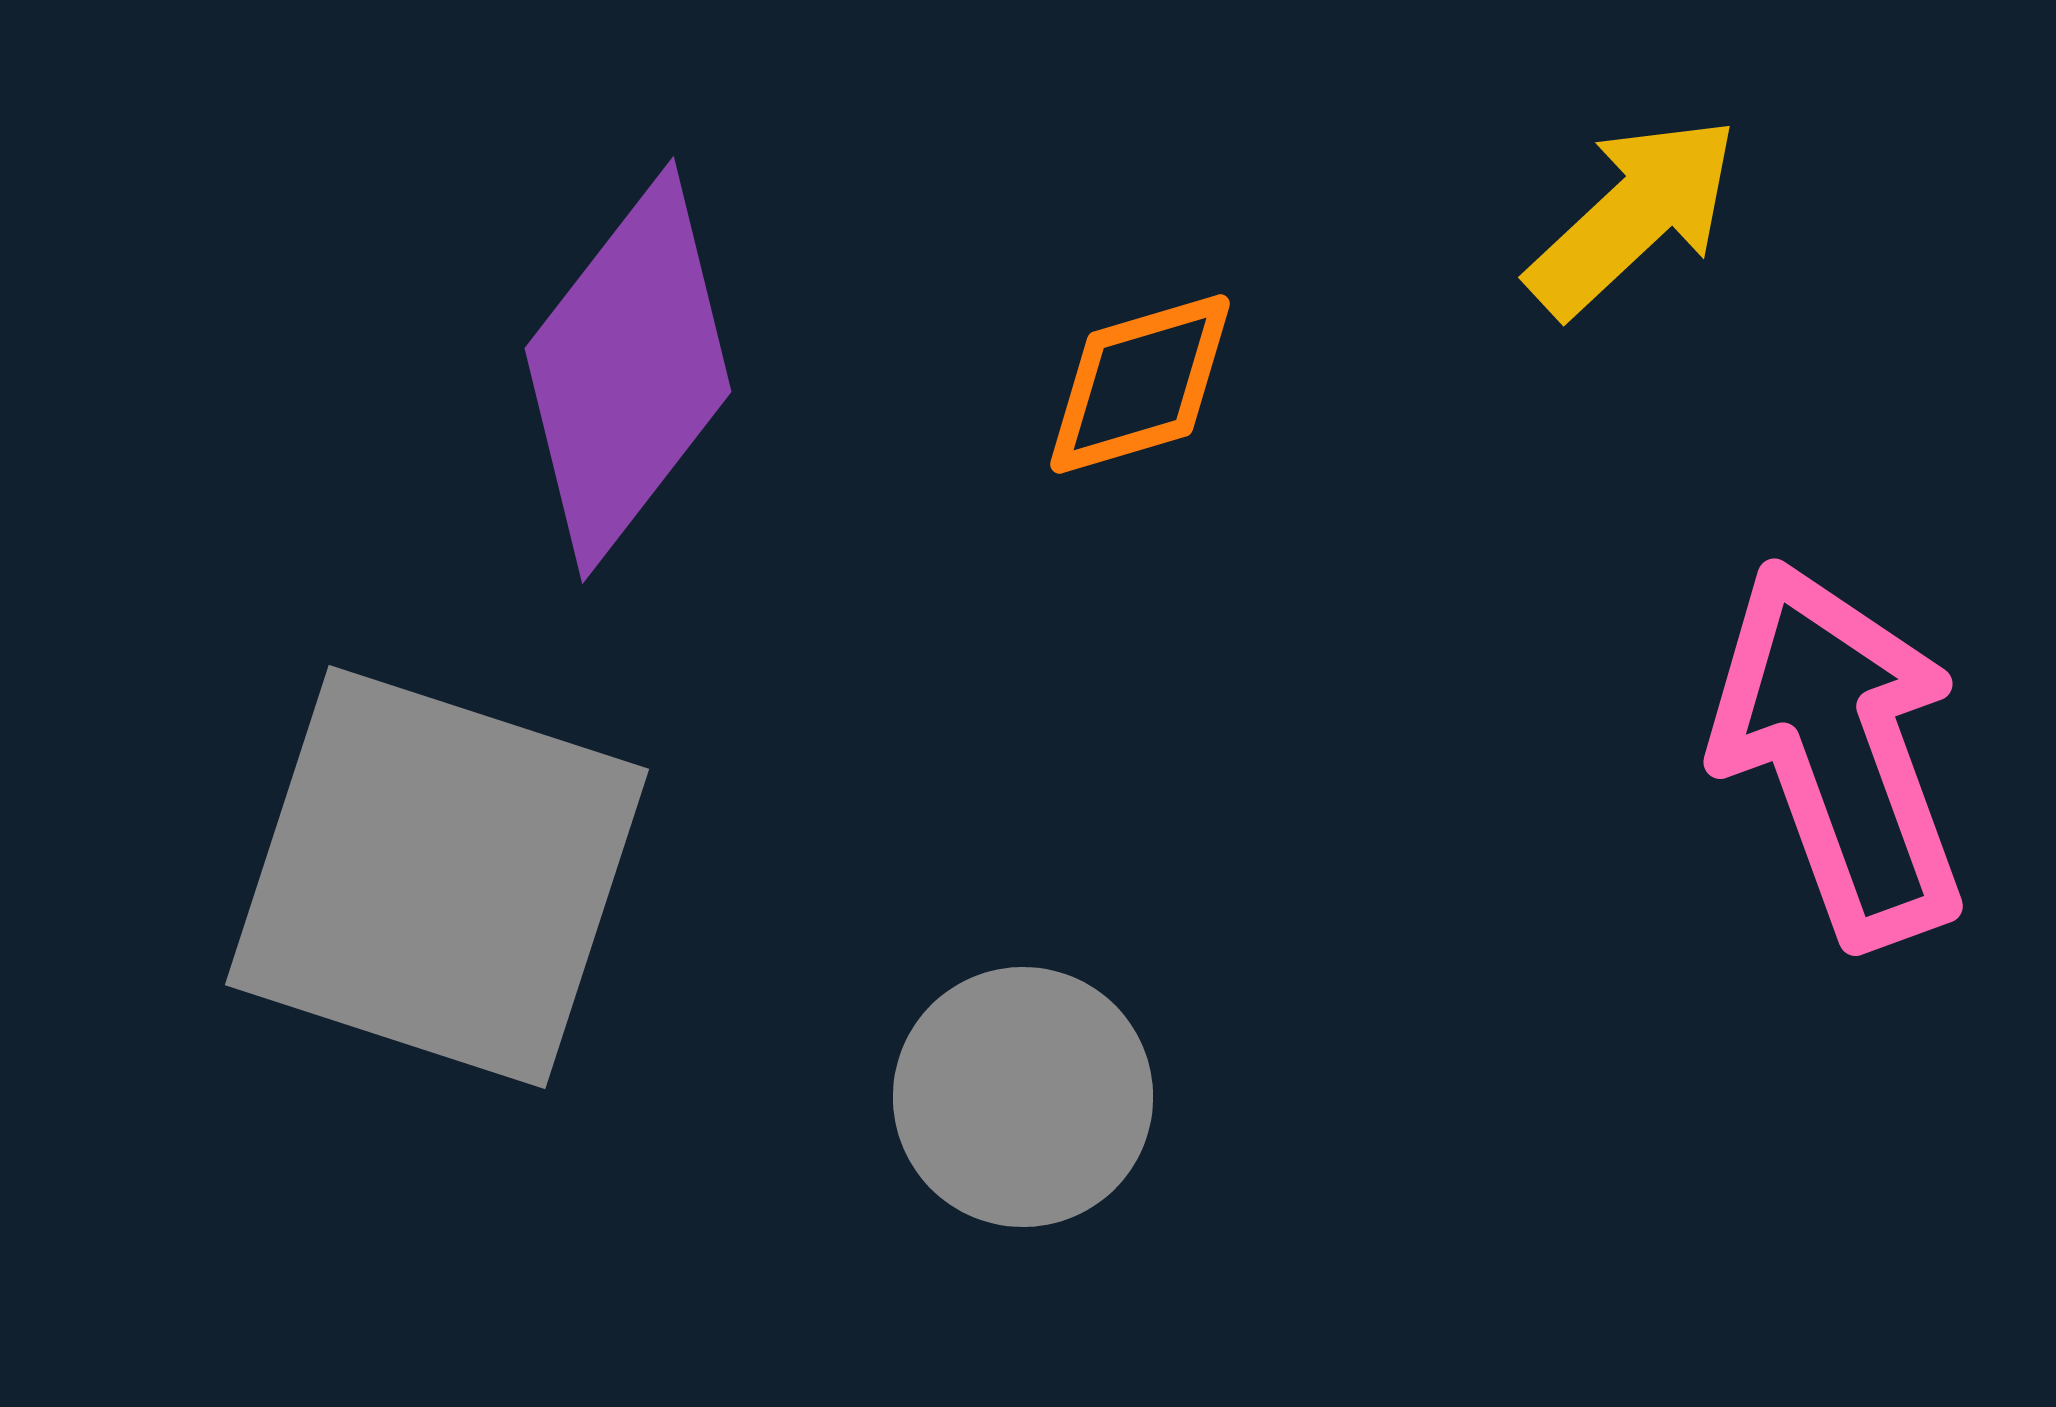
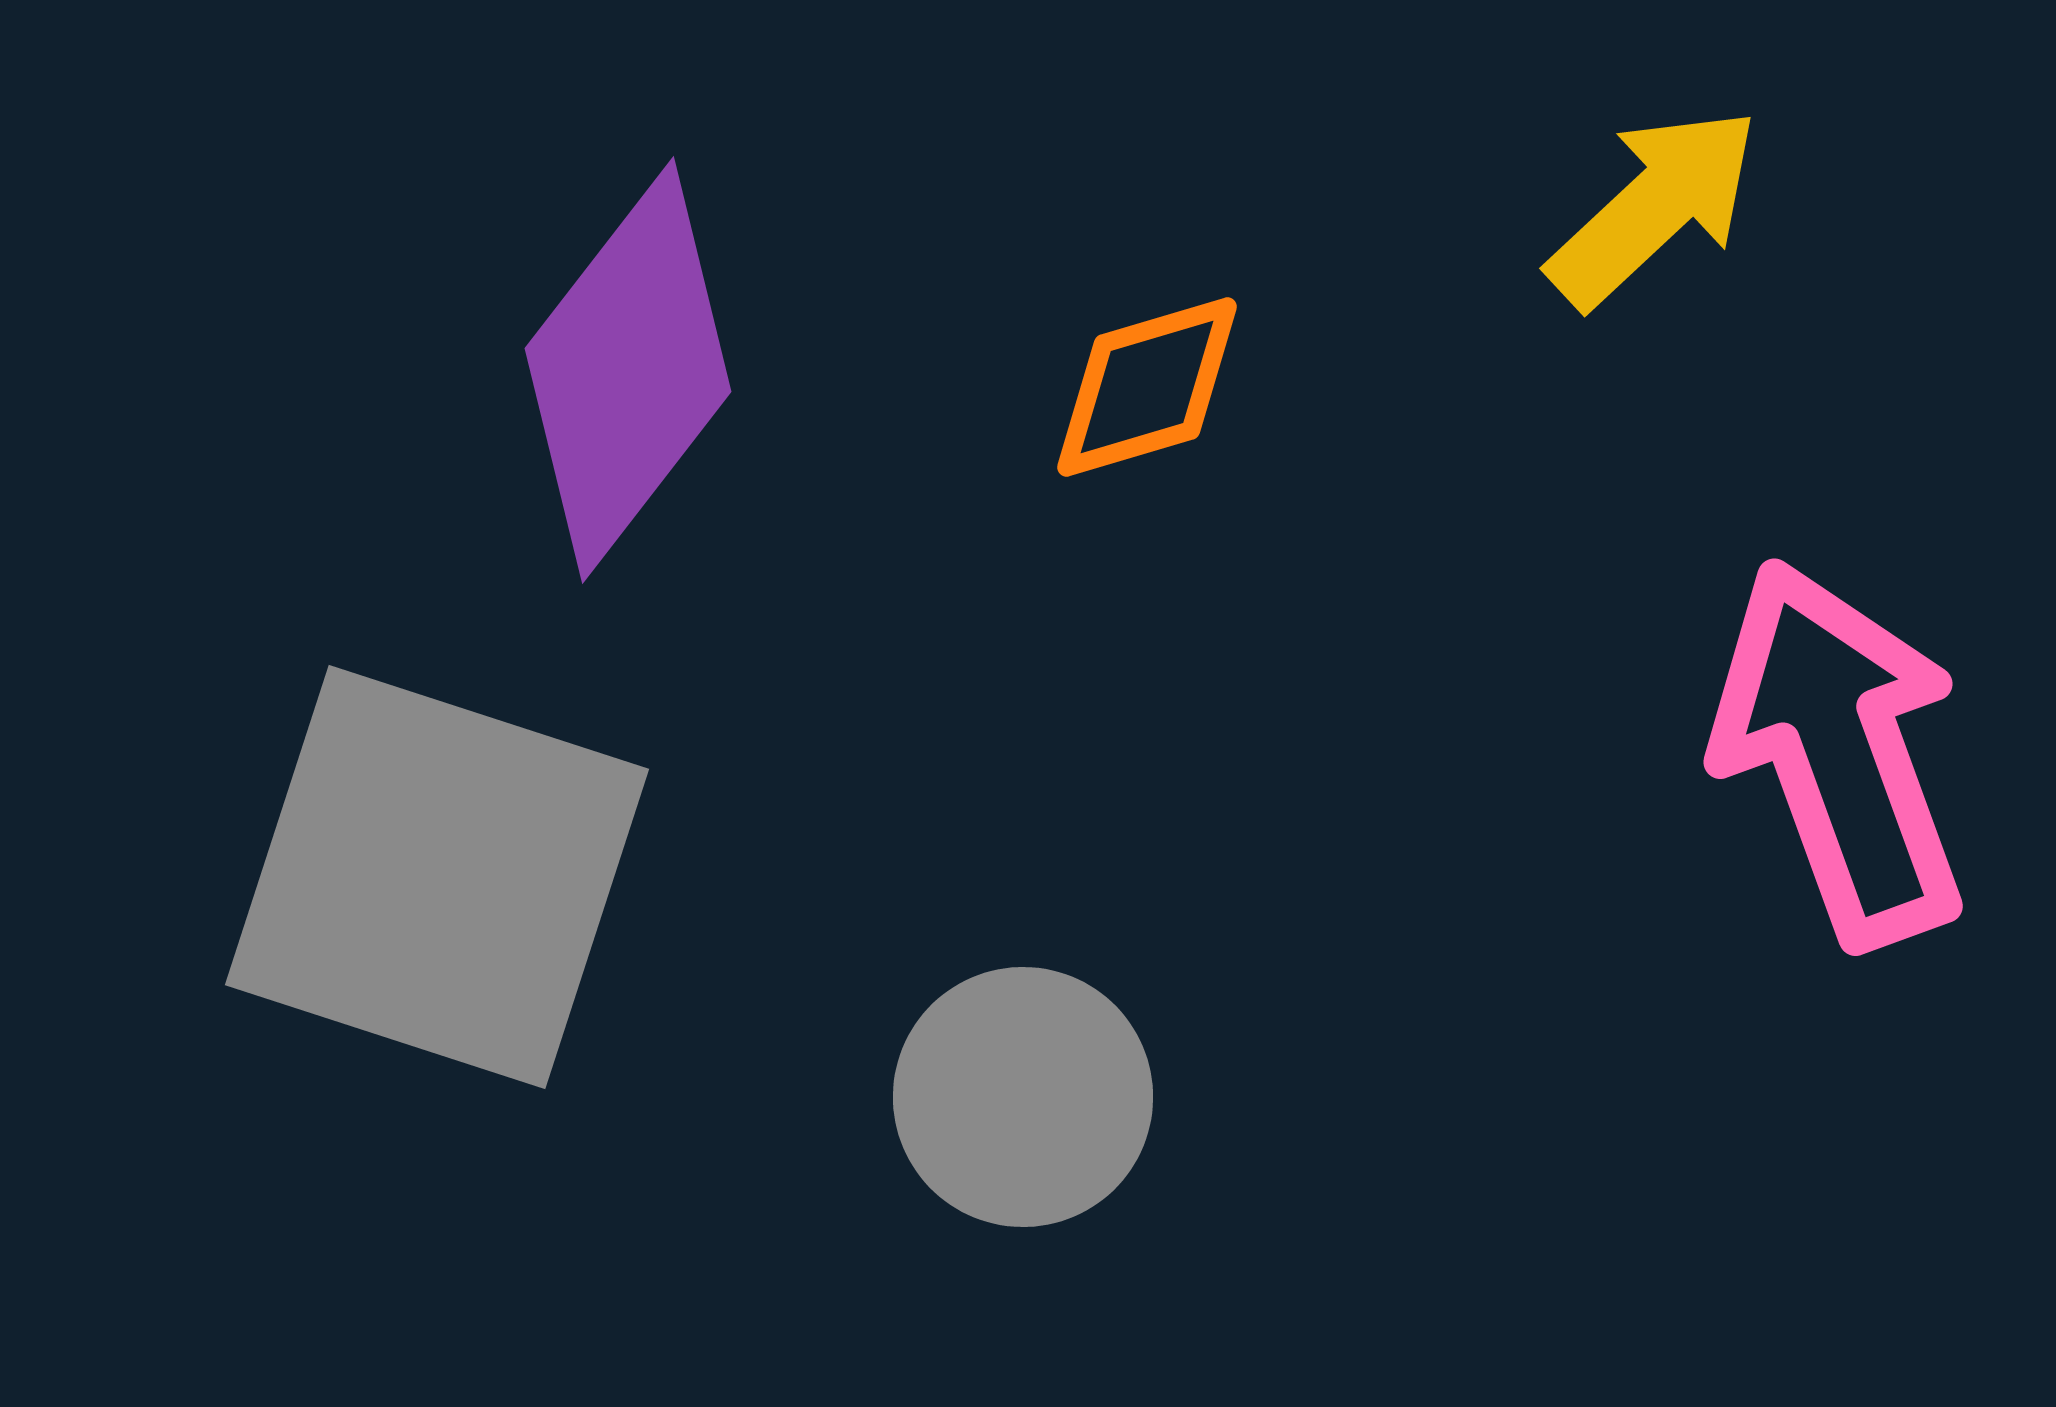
yellow arrow: moved 21 px right, 9 px up
orange diamond: moved 7 px right, 3 px down
